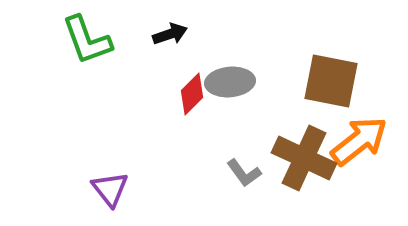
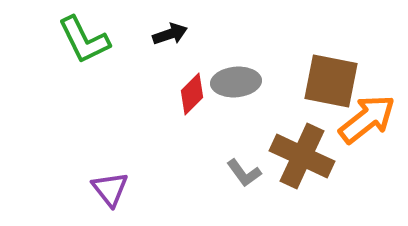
green L-shape: moved 3 px left; rotated 6 degrees counterclockwise
gray ellipse: moved 6 px right
orange arrow: moved 8 px right, 22 px up
brown cross: moved 2 px left, 2 px up
